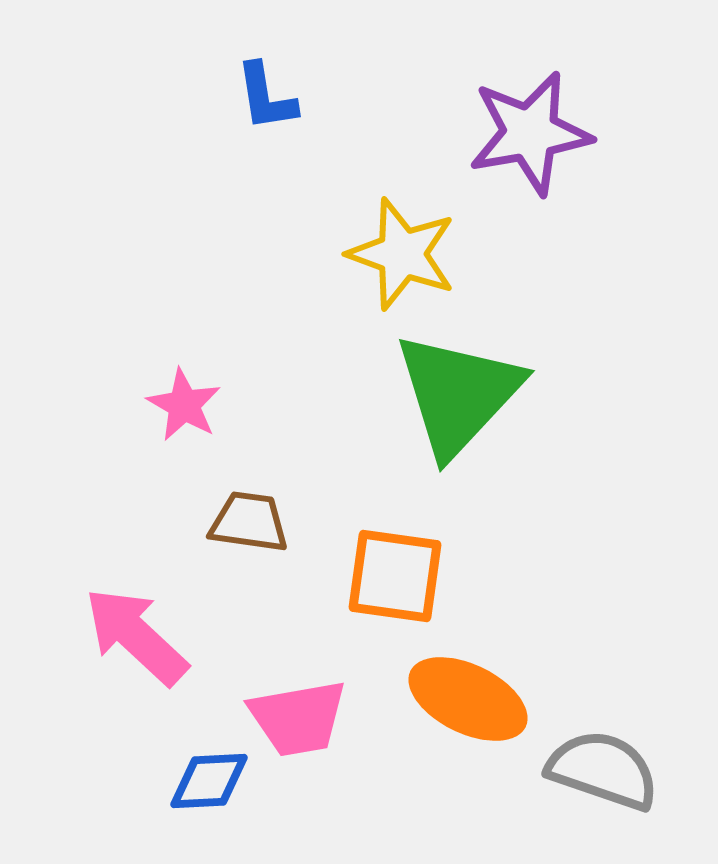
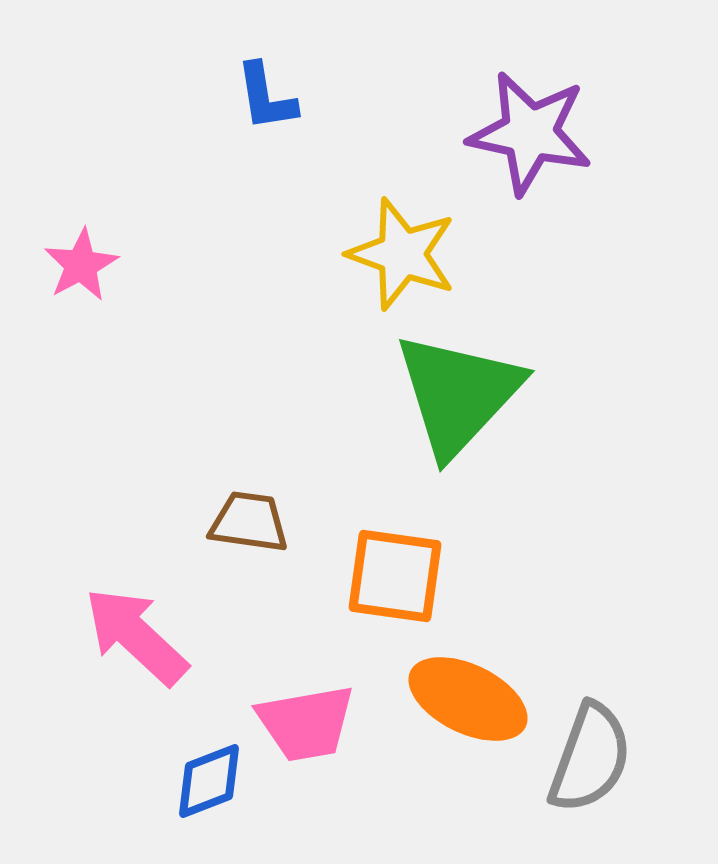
purple star: rotated 22 degrees clockwise
pink star: moved 103 px left, 140 px up; rotated 14 degrees clockwise
pink trapezoid: moved 8 px right, 5 px down
gray semicircle: moved 13 px left, 12 px up; rotated 91 degrees clockwise
blue diamond: rotated 18 degrees counterclockwise
